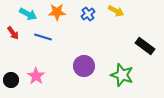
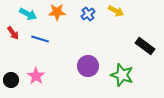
blue line: moved 3 px left, 2 px down
purple circle: moved 4 px right
